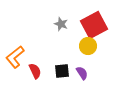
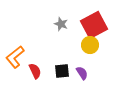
yellow circle: moved 2 px right, 1 px up
